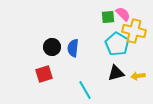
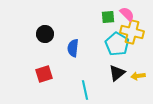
pink semicircle: moved 4 px right
yellow cross: moved 2 px left, 1 px down
black circle: moved 7 px left, 13 px up
black triangle: moved 1 px right; rotated 24 degrees counterclockwise
cyan line: rotated 18 degrees clockwise
